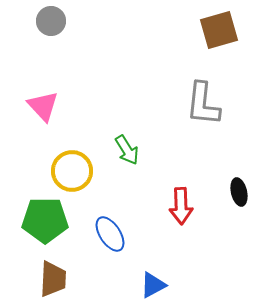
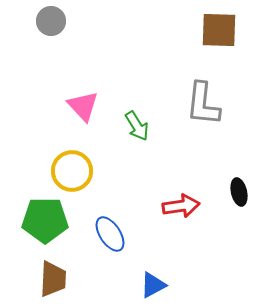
brown square: rotated 18 degrees clockwise
pink triangle: moved 40 px right
green arrow: moved 10 px right, 24 px up
red arrow: rotated 96 degrees counterclockwise
